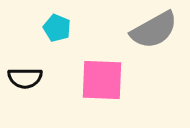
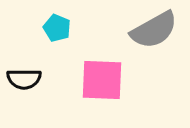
black semicircle: moved 1 px left, 1 px down
